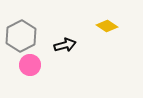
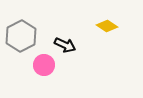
black arrow: rotated 40 degrees clockwise
pink circle: moved 14 px right
